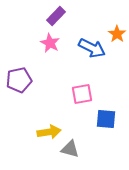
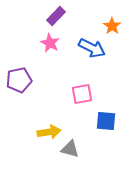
orange star: moved 5 px left, 8 px up
blue square: moved 2 px down
